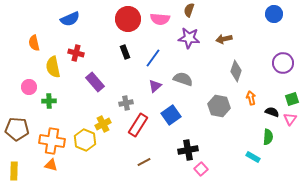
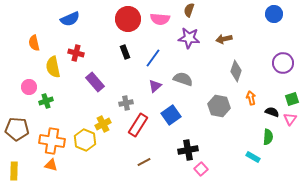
green cross: moved 3 px left; rotated 16 degrees counterclockwise
